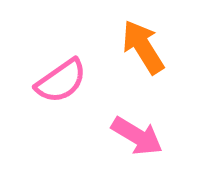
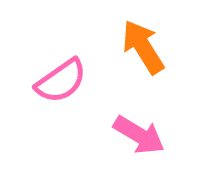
pink arrow: moved 2 px right, 1 px up
